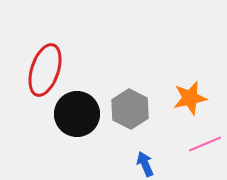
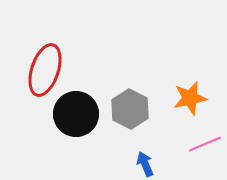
black circle: moved 1 px left
